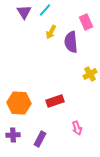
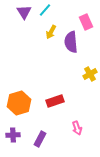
orange hexagon: rotated 20 degrees counterclockwise
